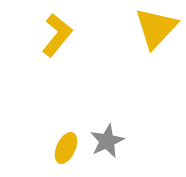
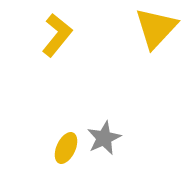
gray star: moved 3 px left, 3 px up
